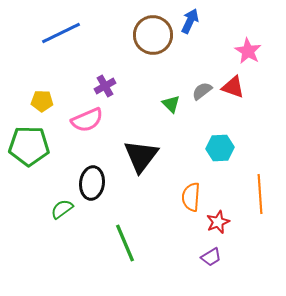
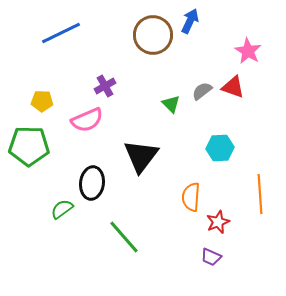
green line: moved 1 px left, 6 px up; rotated 18 degrees counterclockwise
purple trapezoid: rotated 55 degrees clockwise
